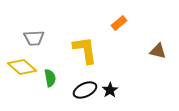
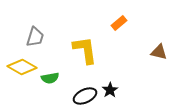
gray trapezoid: moved 1 px right, 1 px up; rotated 70 degrees counterclockwise
brown triangle: moved 1 px right, 1 px down
yellow diamond: rotated 12 degrees counterclockwise
green semicircle: rotated 90 degrees clockwise
black ellipse: moved 6 px down
